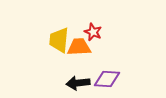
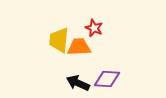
red star: moved 1 px right, 4 px up
black arrow: rotated 30 degrees clockwise
